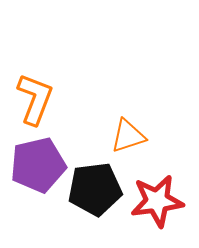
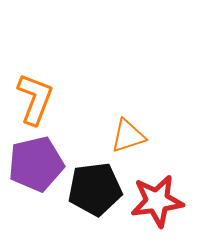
purple pentagon: moved 2 px left, 1 px up
